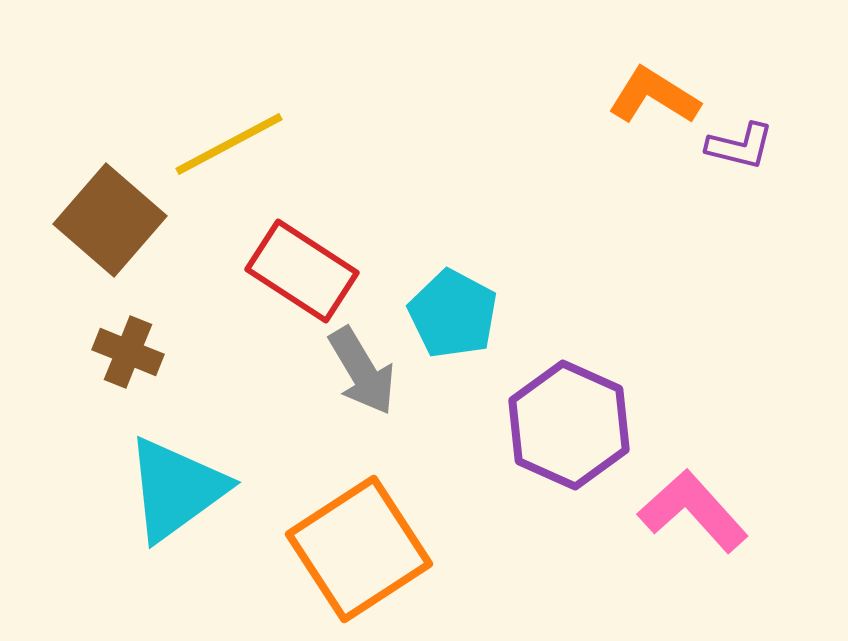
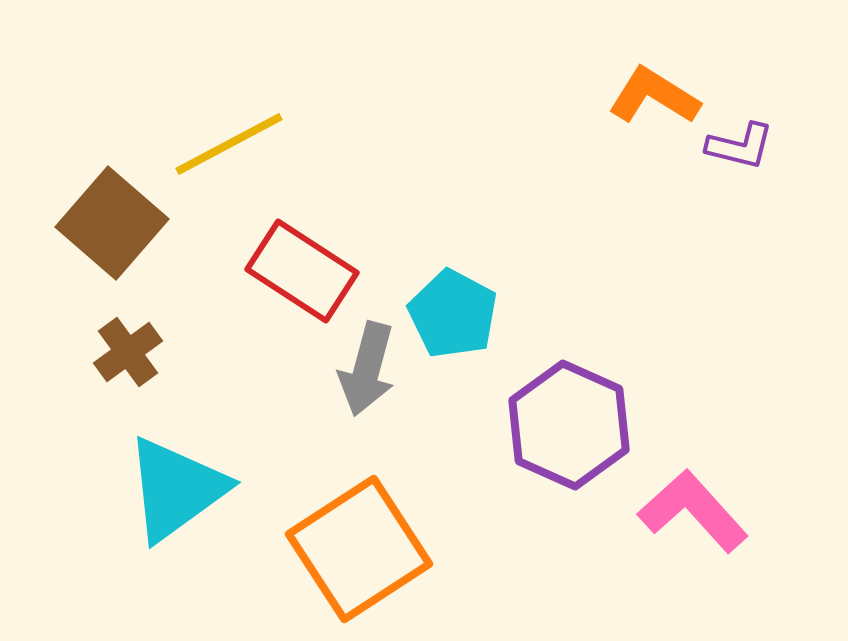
brown square: moved 2 px right, 3 px down
brown cross: rotated 32 degrees clockwise
gray arrow: moved 5 px right, 2 px up; rotated 46 degrees clockwise
